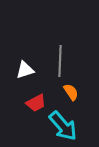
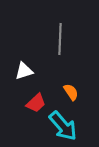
gray line: moved 22 px up
white triangle: moved 1 px left, 1 px down
red trapezoid: rotated 15 degrees counterclockwise
